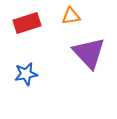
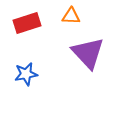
orange triangle: rotated 12 degrees clockwise
purple triangle: moved 1 px left
